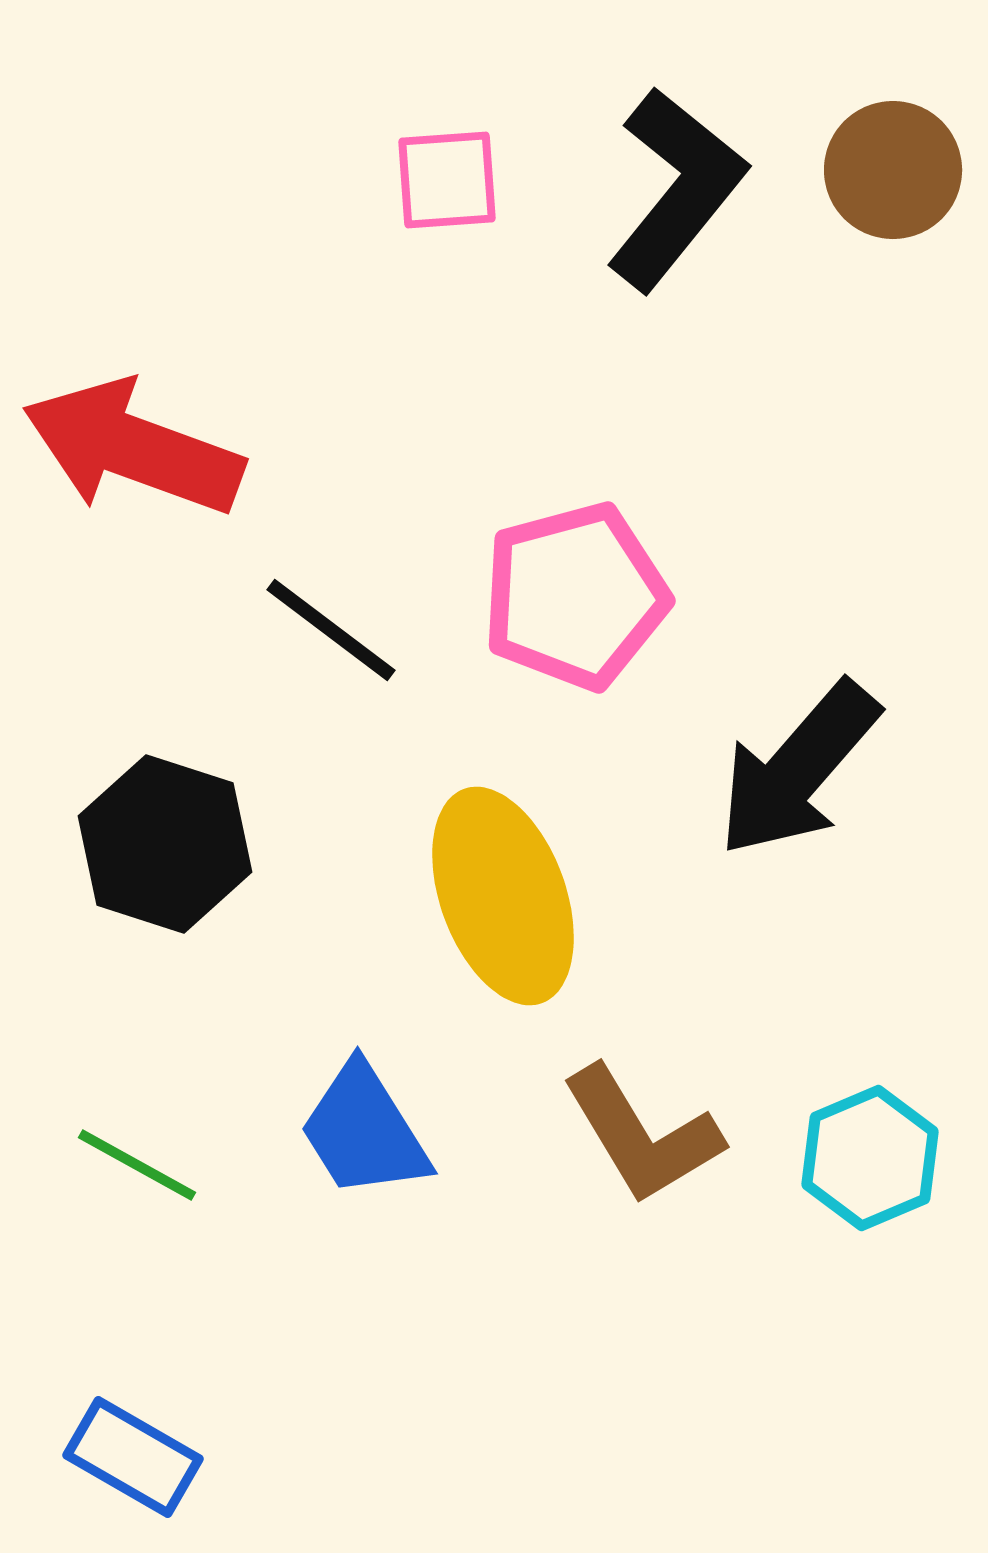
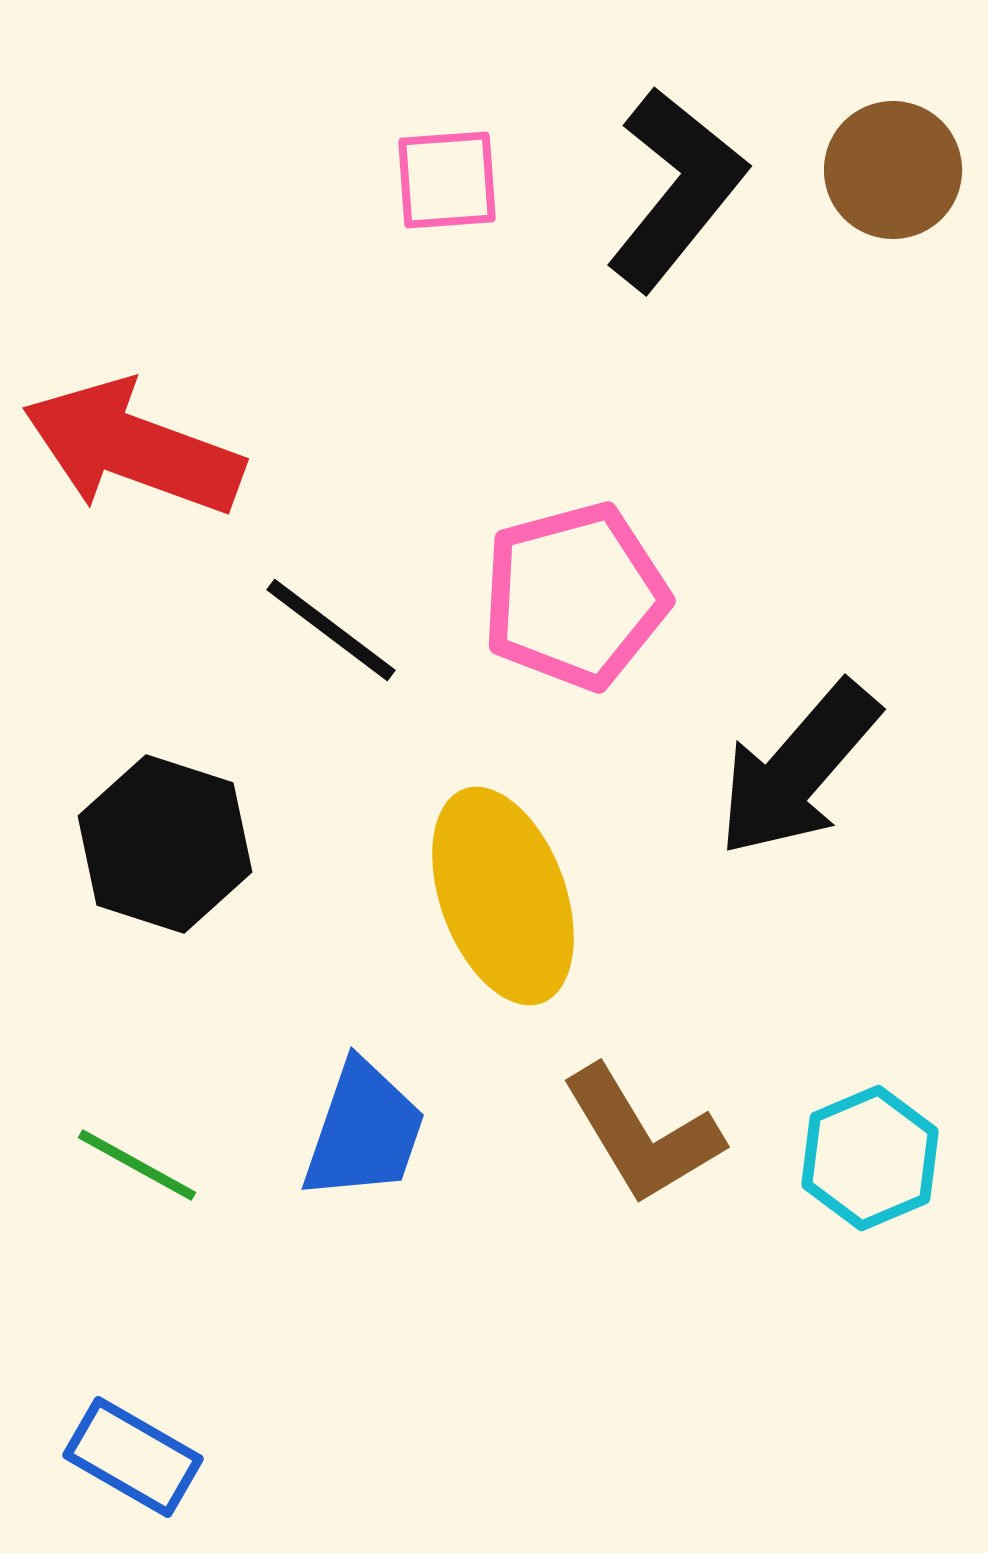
blue trapezoid: rotated 129 degrees counterclockwise
